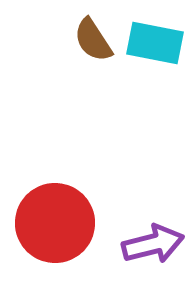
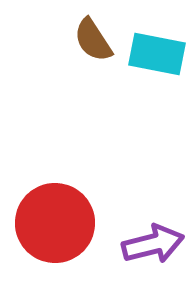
cyan rectangle: moved 2 px right, 11 px down
